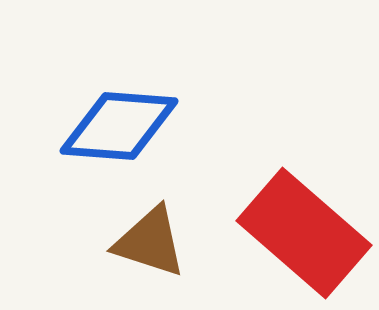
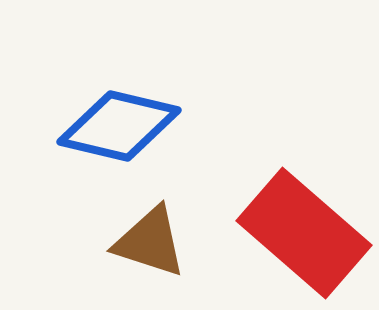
blue diamond: rotated 9 degrees clockwise
